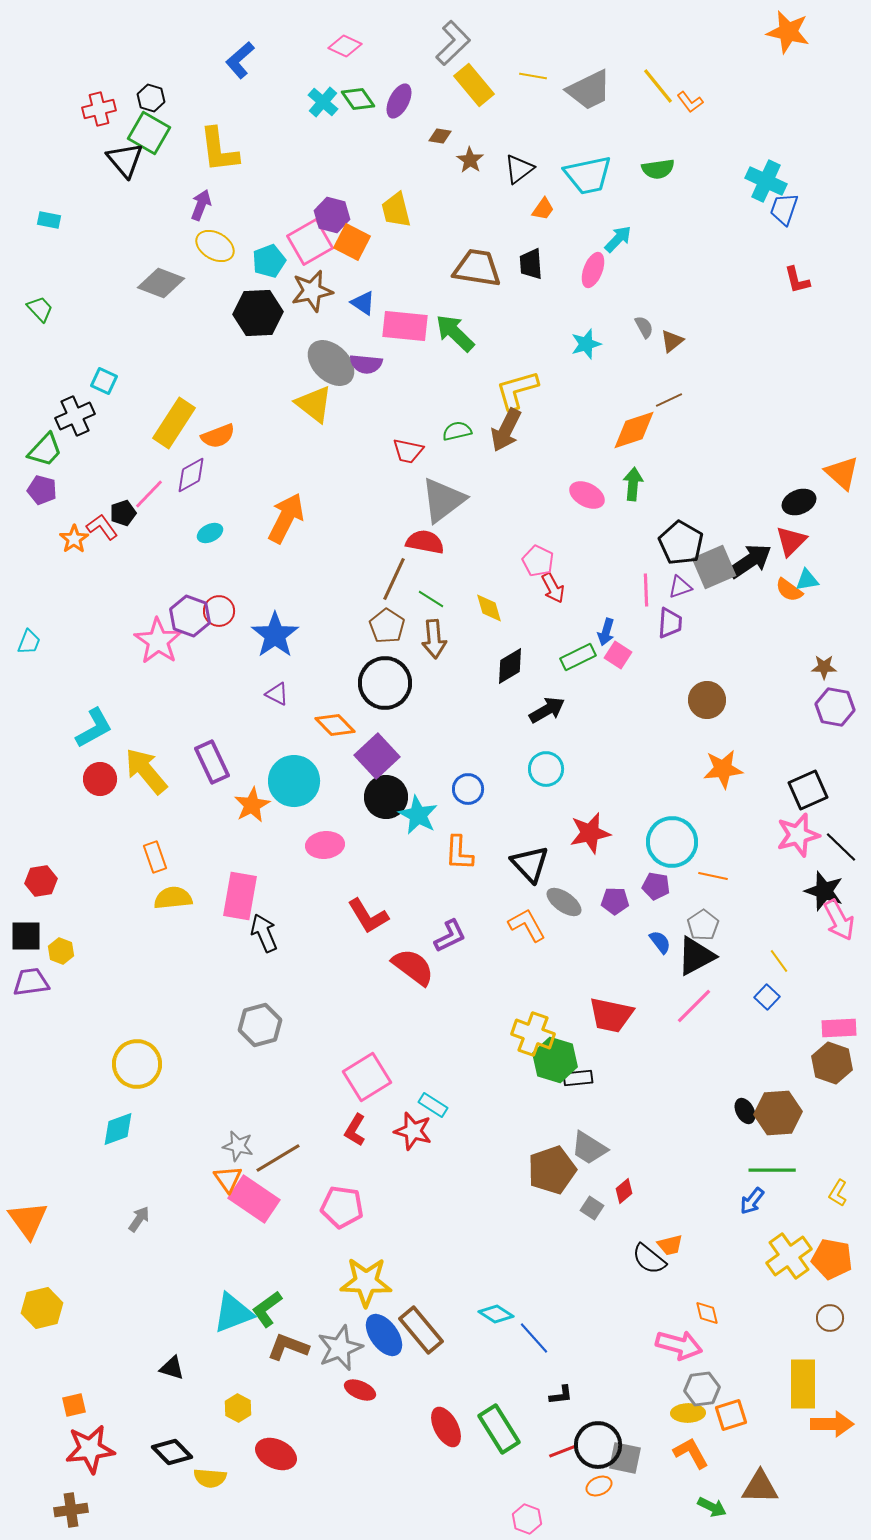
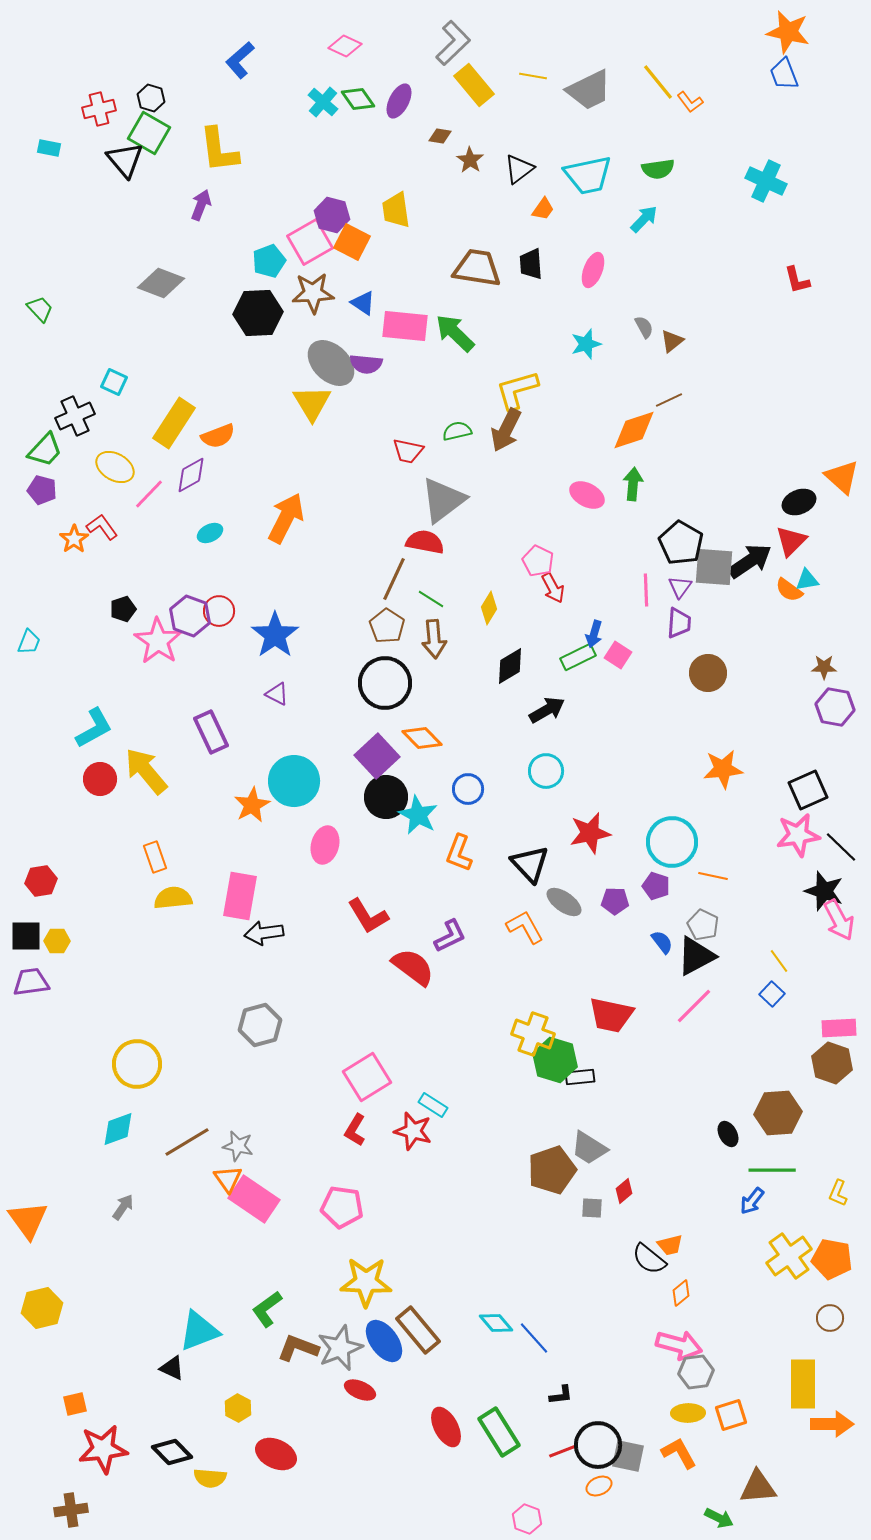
yellow line at (658, 86): moved 4 px up
blue trapezoid at (784, 209): moved 135 px up; rotated 40 degrees counterclockwise
yellow trapezoid at (396, 210): rotated 6 degrees clockwise
cyan rectangle at (49, 220): moved 72 px up
cyan arrow at (618, 239): moved 26 px right, 20 px up
yellow ellipse at (215, 246): moved 100 px left, 221 px down
brown star at (312, 291): moved 1 px right, 2 px down; rotated 9 degrees clockwise
cyan square at (104, 381): moved 10 px right, 1 px down
yellow triangle at (314, 404): moved 2 px left, 1 px up; rotated 21 degrees clockwise
orange triangle at (842, 473): moved 4 px down
black pentagon at (123, 513): moved 96 px down
gray square at (714, 567): rotated 27 degrees clockwise
purple triangle at (680, 587): rotated 35 degrees counterclockwise
yellow diamond at (489, 608): rotated 48 degrees clockwise
purple trapezoid at (670, 623): moved 9 px right
blue arrow at (606, 632): moved 12 px left, 2 px down
brown circle at (707, 700): moved 1 px right, 27 px up
orange diamond at (335, 725): moved 87 px right, 13 px down
purple rectangle at (212, 762): moved 1 px left, 30 px up
cyan circle at (546, 769): moved 2 px down
pink star at (798, 835): rotated 6 degrees clockwise
pink ellipse at (325, 845): rotated 69 degrees counterclockwise
orange L-shape at (459, 853): rotated 18 degrees clockwise
purple pentagon at (656, 886): rotated 8 degrees clockwise
orange L-shape at (527, 925): moved 2 px left, 2 px down
gray pentagon at (703, 925): rotated 12 degrees counterclockwise
black arrow at (264, 933): rotated 75 degrees counterclockwise
blue semicircle at (660, 942): moved 2 px right
yellow hexagon at (61, 951): moved 4 px left, 10 px up; rotated 20 degrees counterclockwise
blue square at (767, 997): moved 5 px right, 3 px up
black rectangle at (578, 1078): moved 2 px right, 1 px up
black ellipse at (745, 1111): moved 17 px left, 23 px down
brown line at (278, 1158): moved 91 px left, 16 px up
yellow L-shape at (838, 1193): rotated 8 degrees counterclockwise
gray square at (592, 1208): rotated 30 degrees counterclockwise
gray arrow at (139, 1219): moved 16 px left, 12 px up
cyan triangle at (233, 1313): moved 34 px left, 18 px down
orange diamond at (707, 1313): moved 26 px left, 20 px up; rotated 64 degrees clockwise
cyan diamond at (496, 1314): moved 9 px down; rotated 16 degrees clockwise
brown rectangle at (421, 1330): moved 3 px left
blue ellipse at (384, 1335): moved 6 px down
brown L-shape at (288, 1347): moved 10 px right, 1 px down
black triangle at (172, 1368): rotated 8 degrees clockwise
gray hexagon at (702, 1389): moved 6 px left, 17 px up
orange square at (74, 1405): moved 1 px right, 1 px up
green rectangle at (499, 1429): moved 3 px down
red star at (90, 1449): moved 13 px right
orange L-shape at (691, 1453): moved 12 px left
gray square at (625, 1458): moved 3 px right, 2 px up
brown triangle at (760, 1487): moved 2 px left; rotated 6 degrees counterclockwise
green arrow at (712, 1507): moved 7 px right, 11 px down
